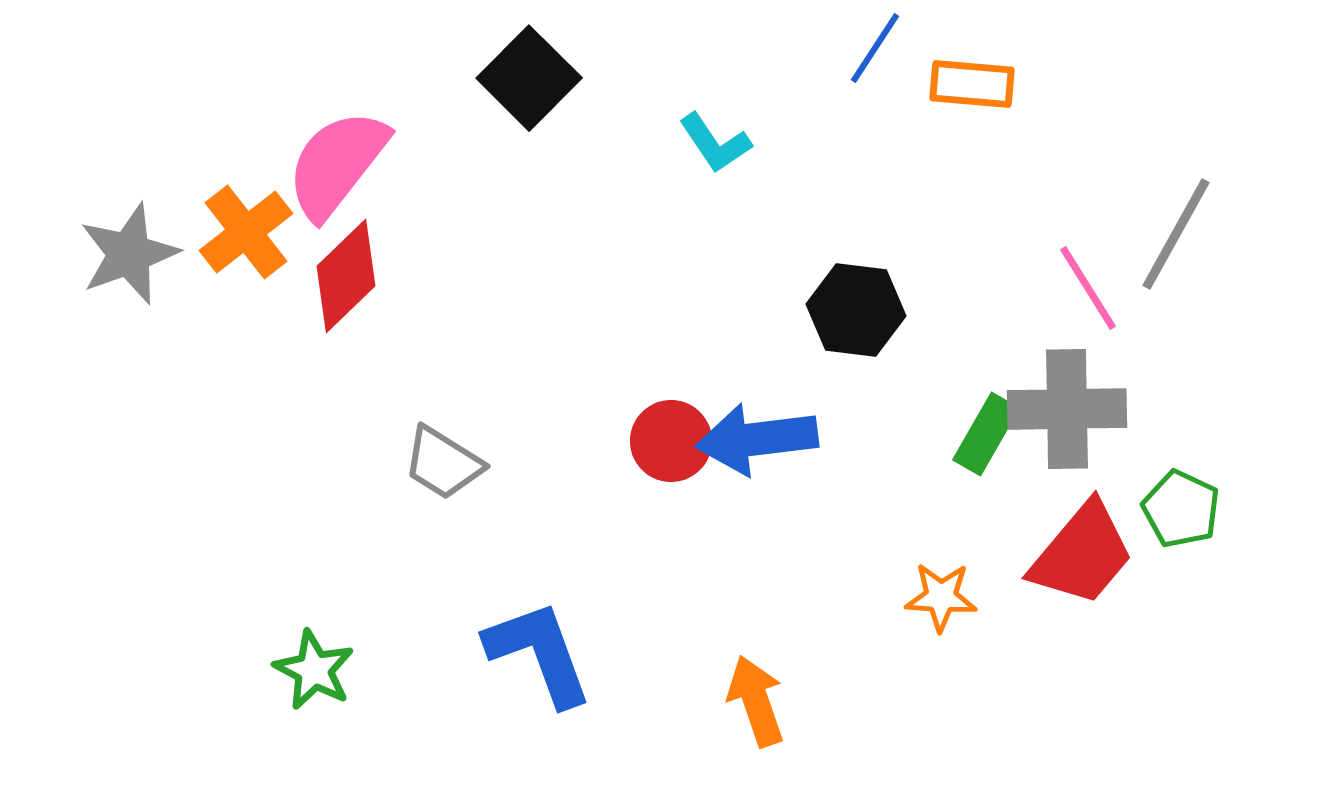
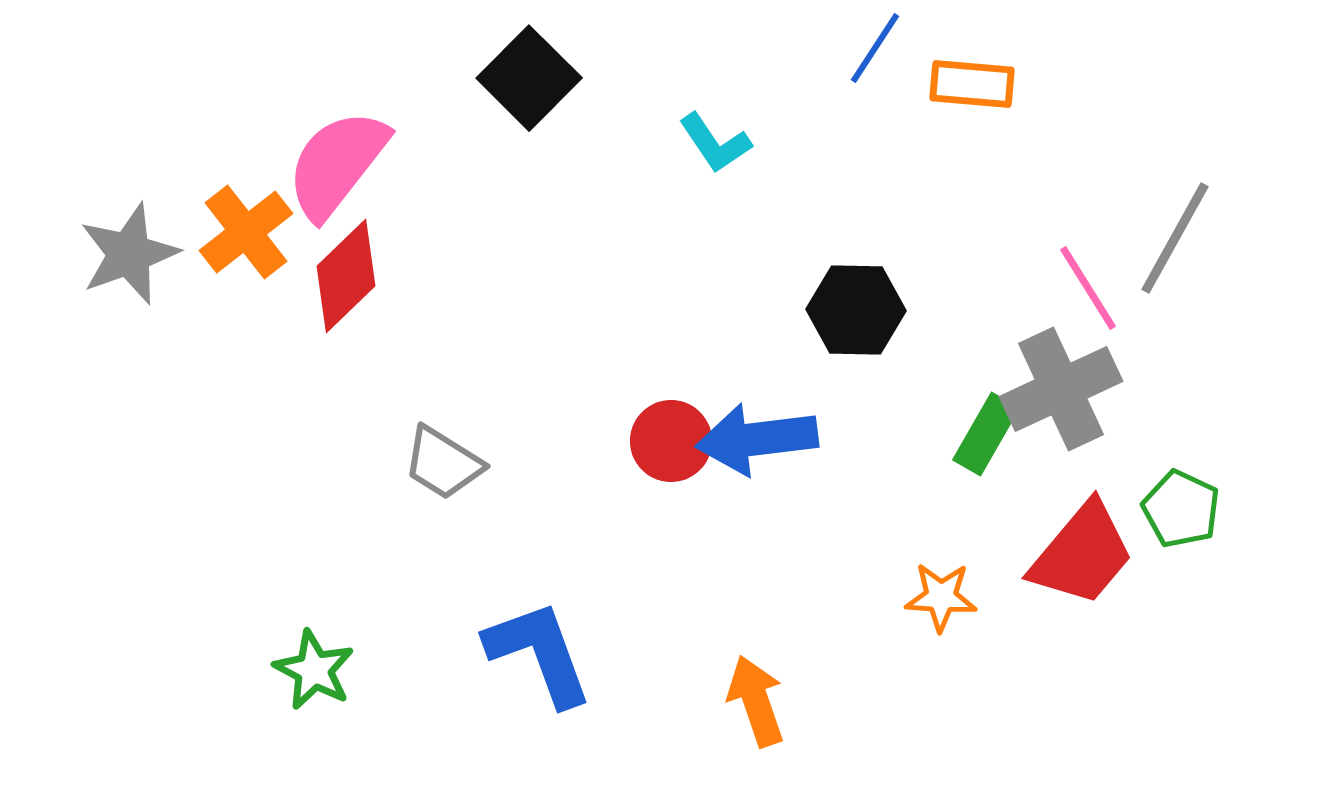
gray line: moved 1 px left, 4 px down
black hexagon: rotated 6 degrees counterclockwise
gray cross: moved 6 px left, 20 px up; rotated 24 degrees counterclockwise
